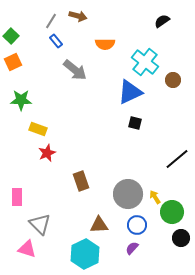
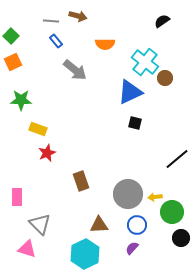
gray line: rotated 63 degrees clockwise
brown circle: moved 8 px left, 2 px up
yellow arrow: rotated 64 degrees counterclockwise
